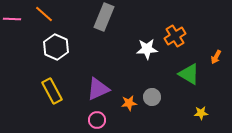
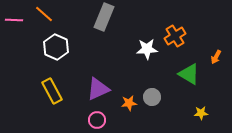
pink line: moved 2 px right, 1 px down
